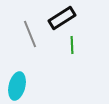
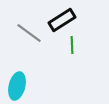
black rectangle: moved 2 px down
gray line: moved 1 px left, 1 px up; rotated 32 degrees counterclockwise
